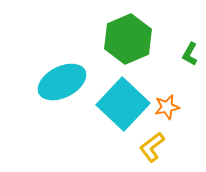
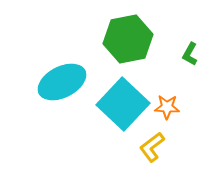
green hexagon: rotated 12 degrees clockwise
orange star: rotated 15 degrees clockwise
